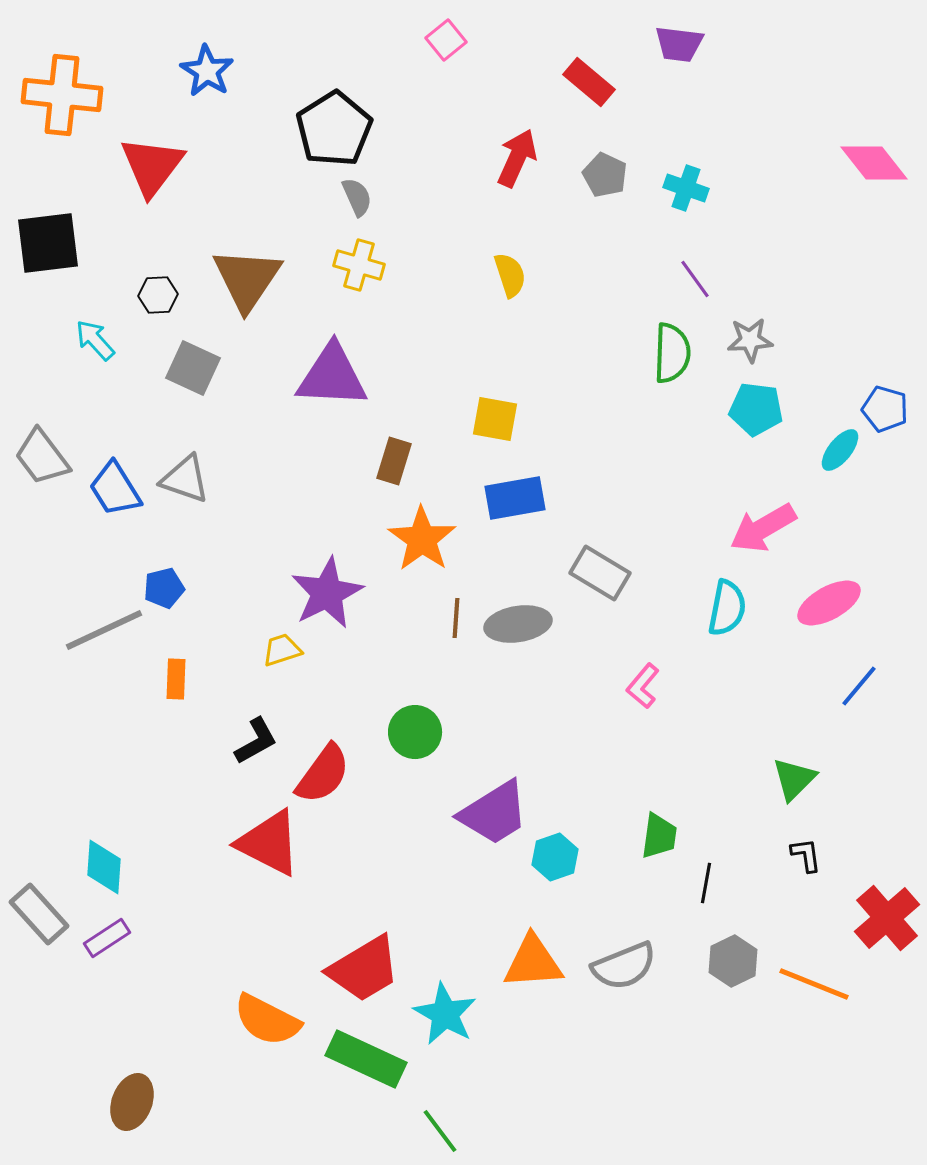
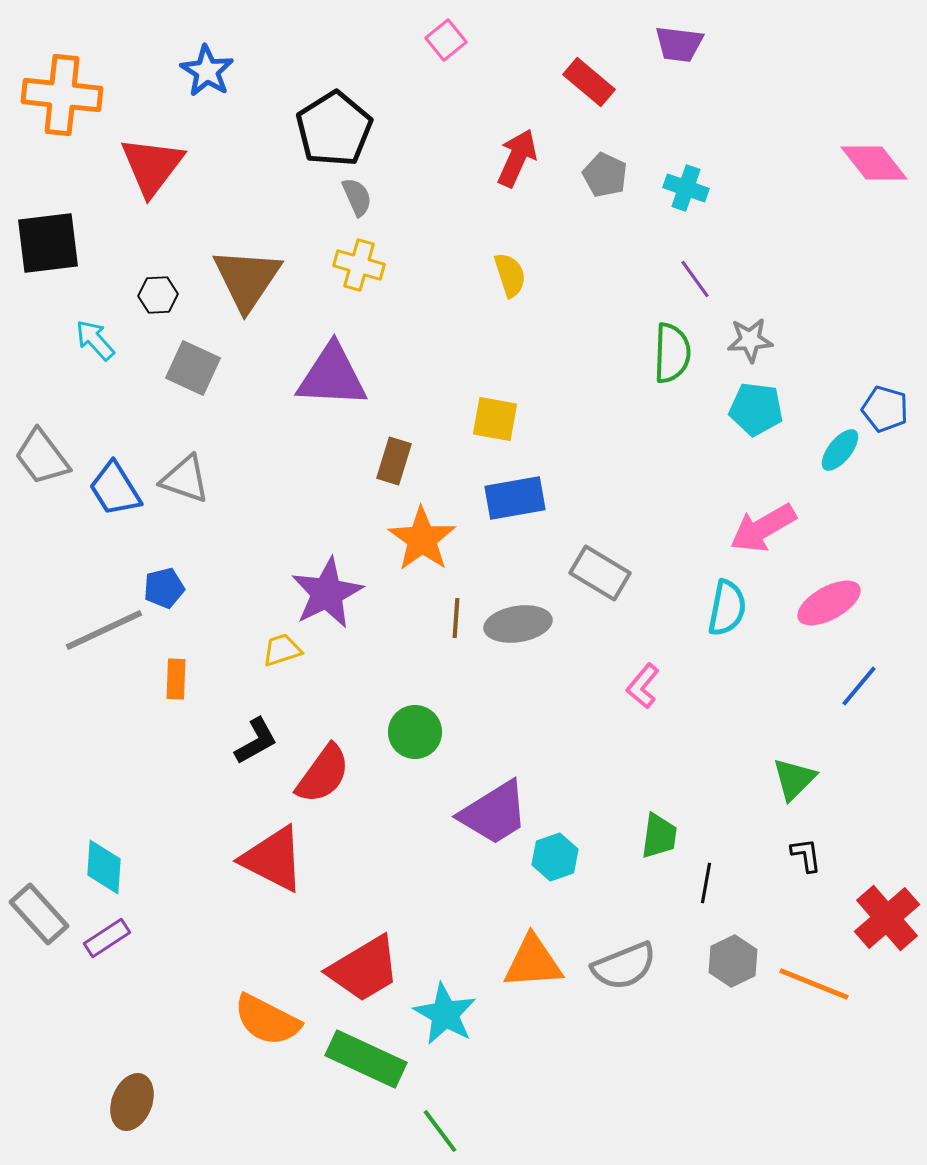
red triangle at (269, 843): moved 4 px right, 16 px down
